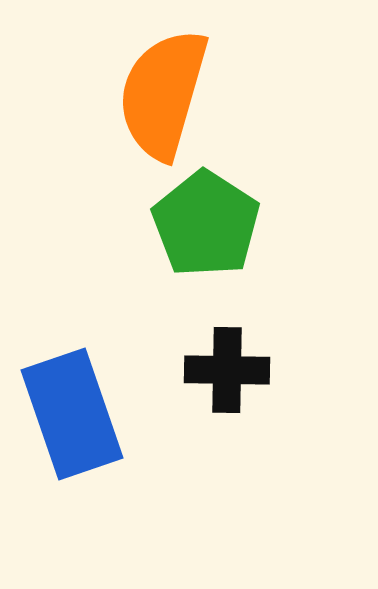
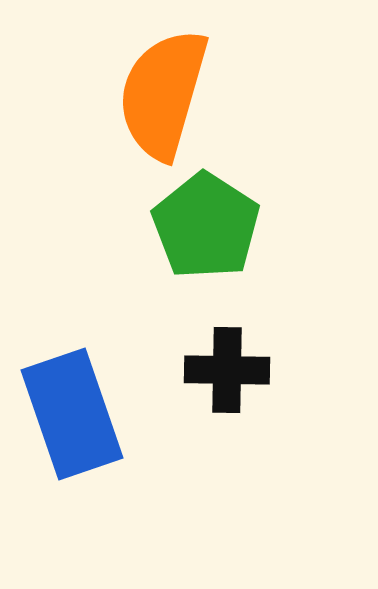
green pentagon: moved 2 px down
